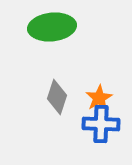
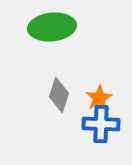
gray diamond: moved 2 px right, 2 px up
